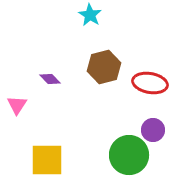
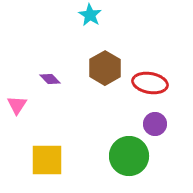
brown hexagon: moved 1 px right, 1 px down; rotated 16 degrees counterclockwise
purple circle: moved 2 px right, 6 px up
green circle: moved 1 px down
